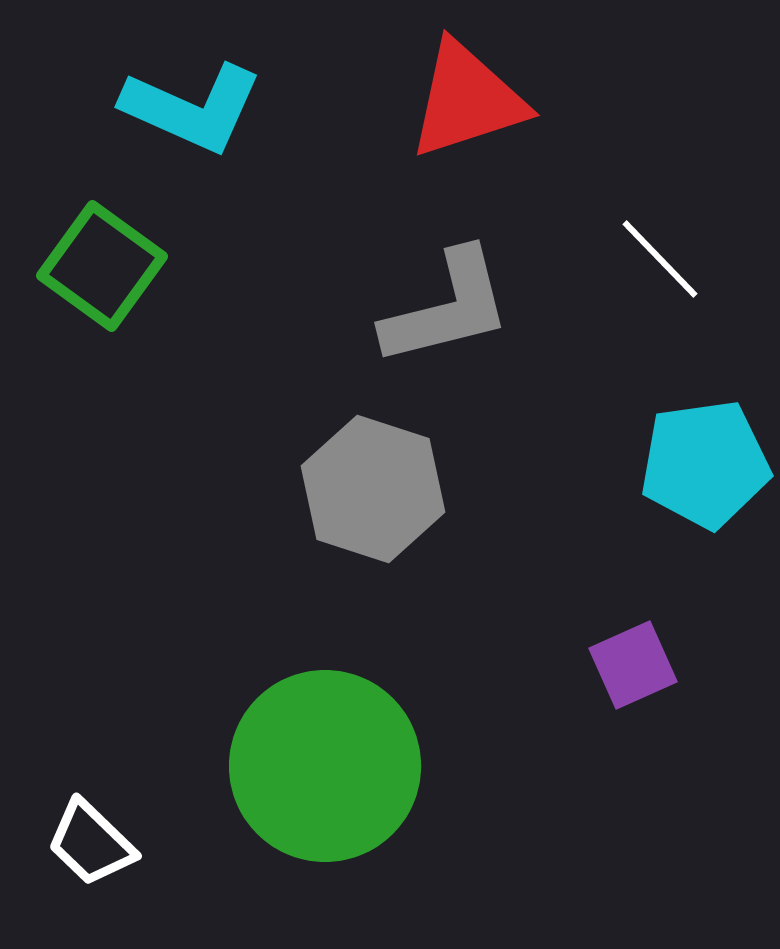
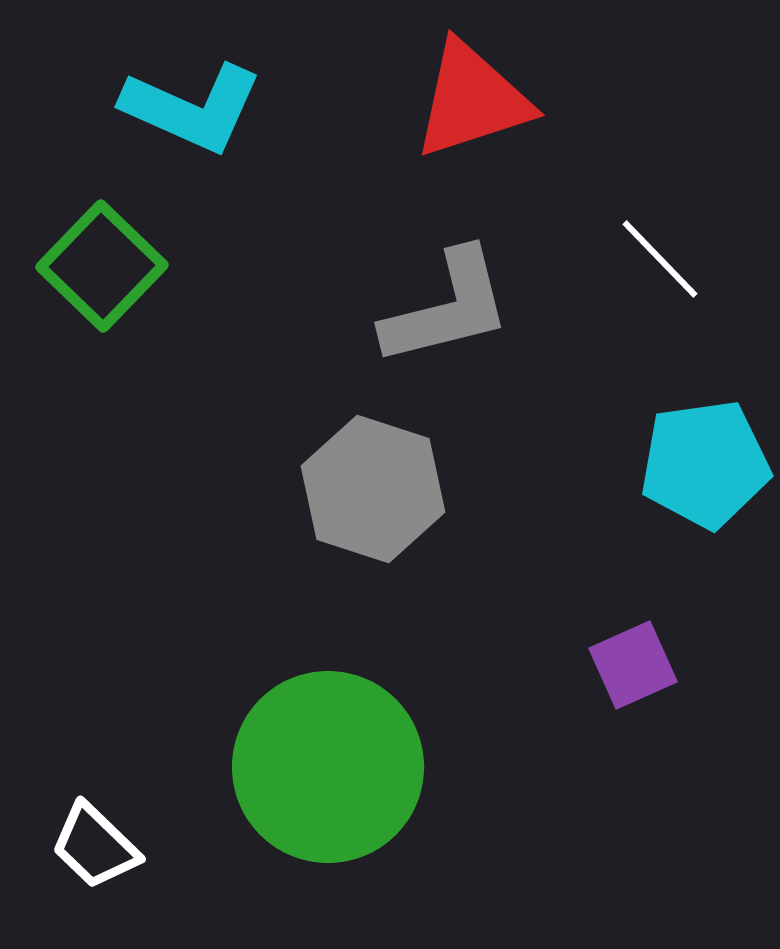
red triangle: moved 5 px right
green square: rotated 8 degrees clockwise
green circle: moved 3 px right, 1 px down
white trapezoid: moved 4 px right, 3 px down
